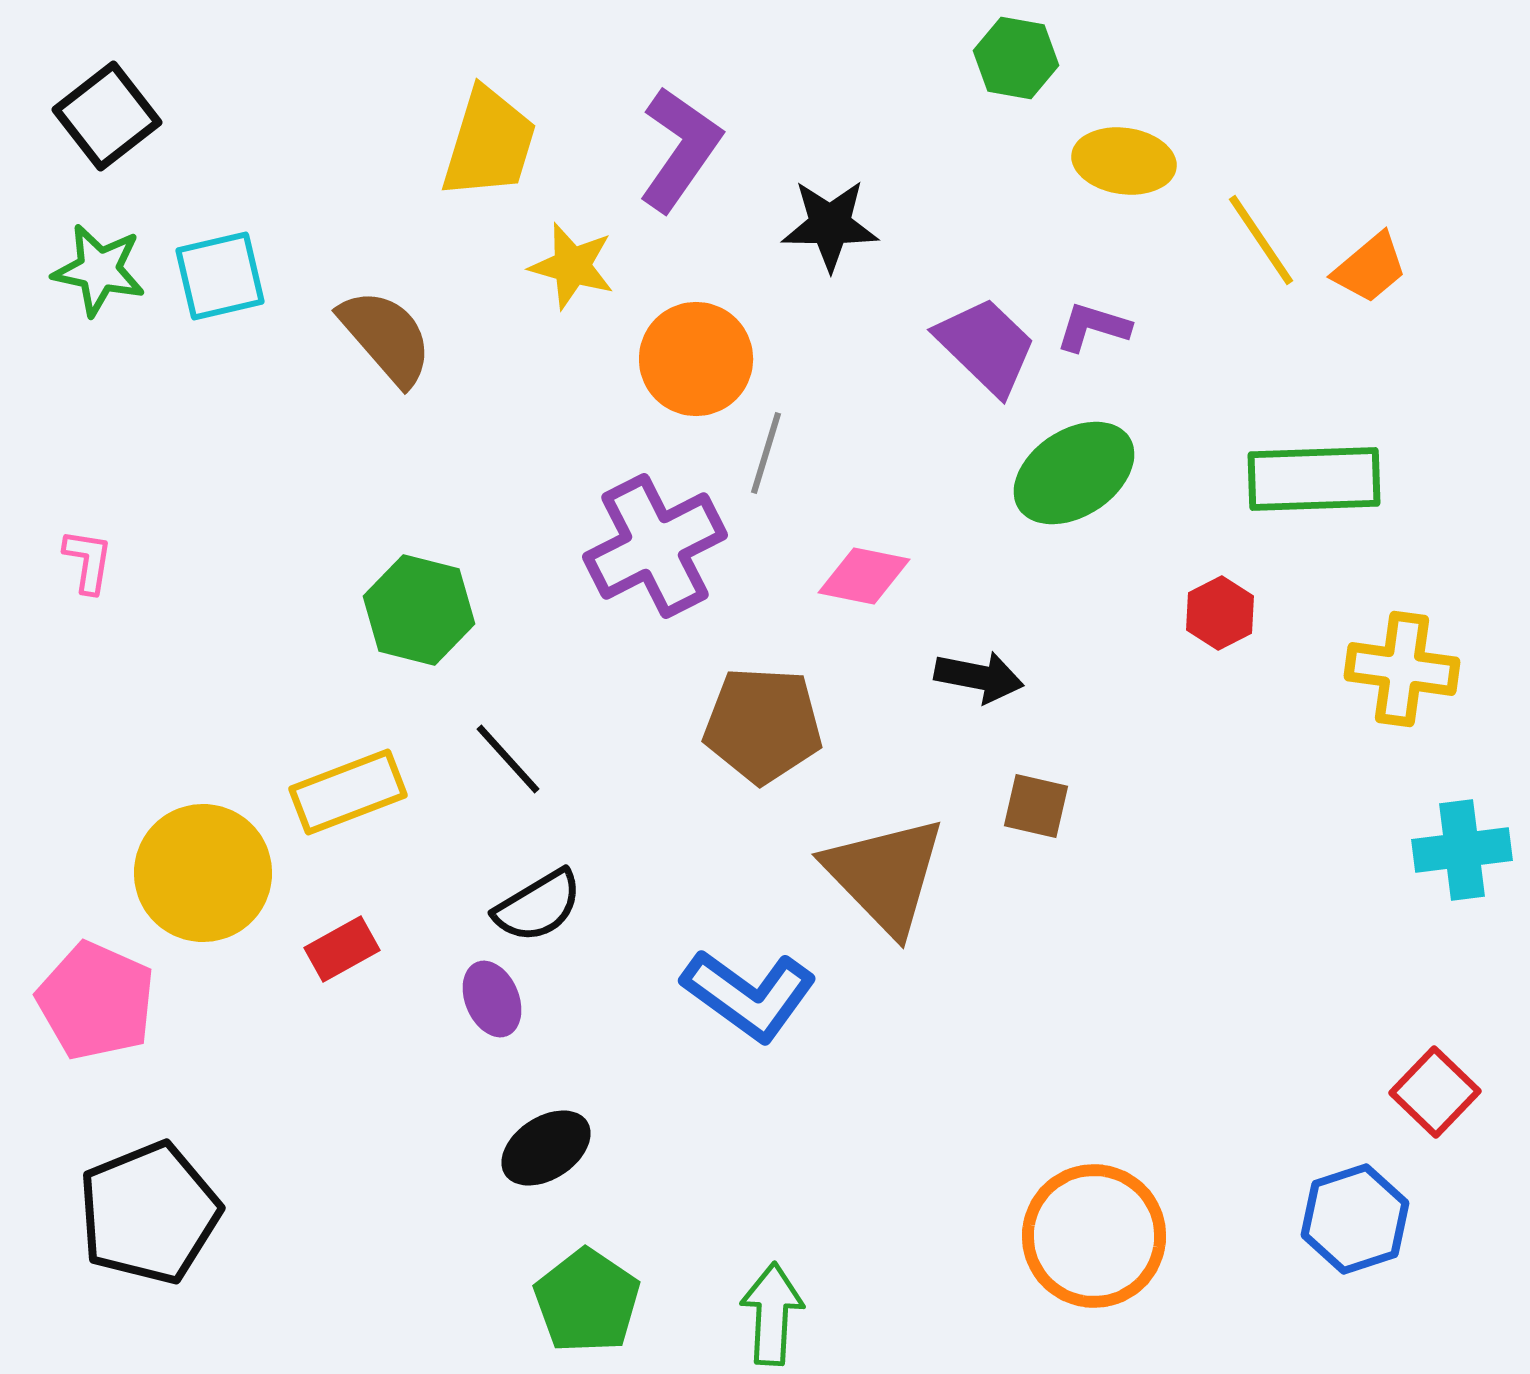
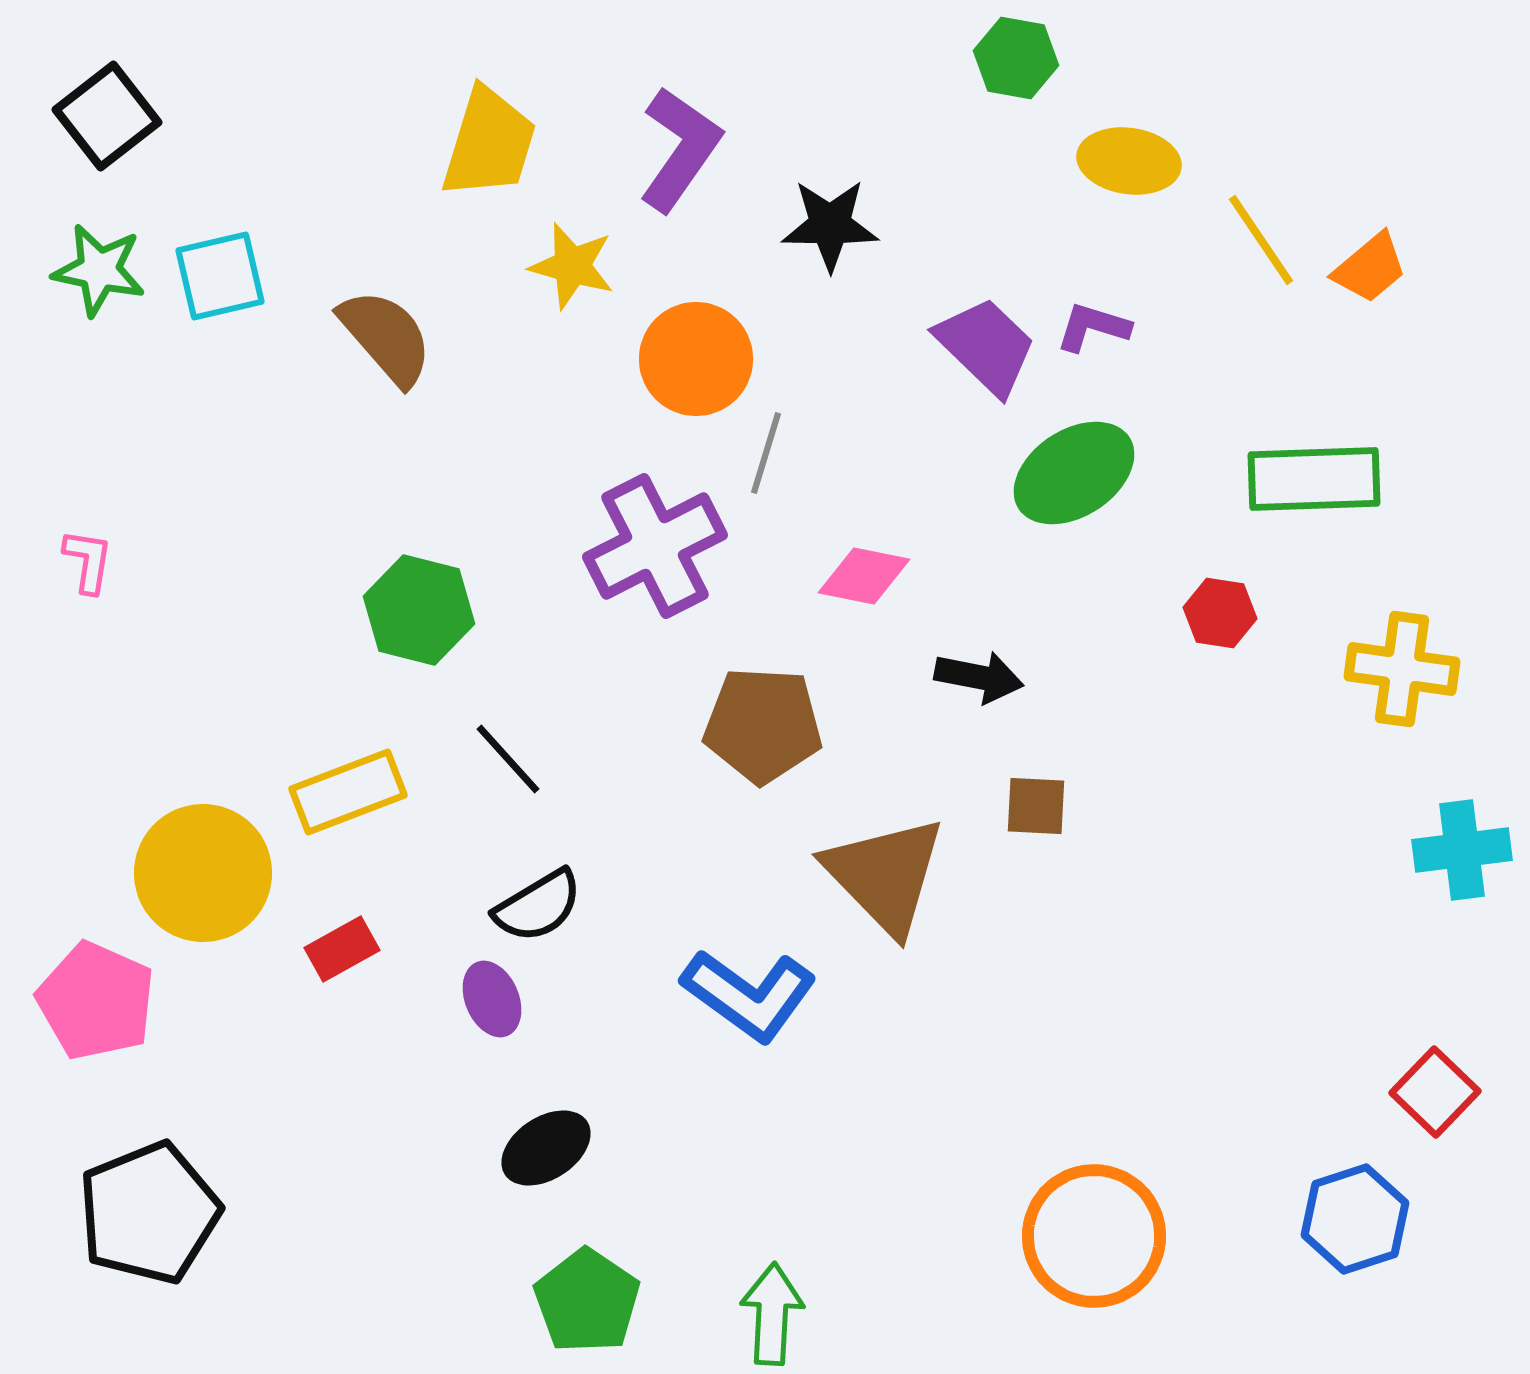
yellow ellipse at (1124, 161): moved 5 px right
red hexagon at (1220, 613): rotated 24 degrees counterclockwise
brown square at (1036, 806): rotated 10 degrees counterclockwise
